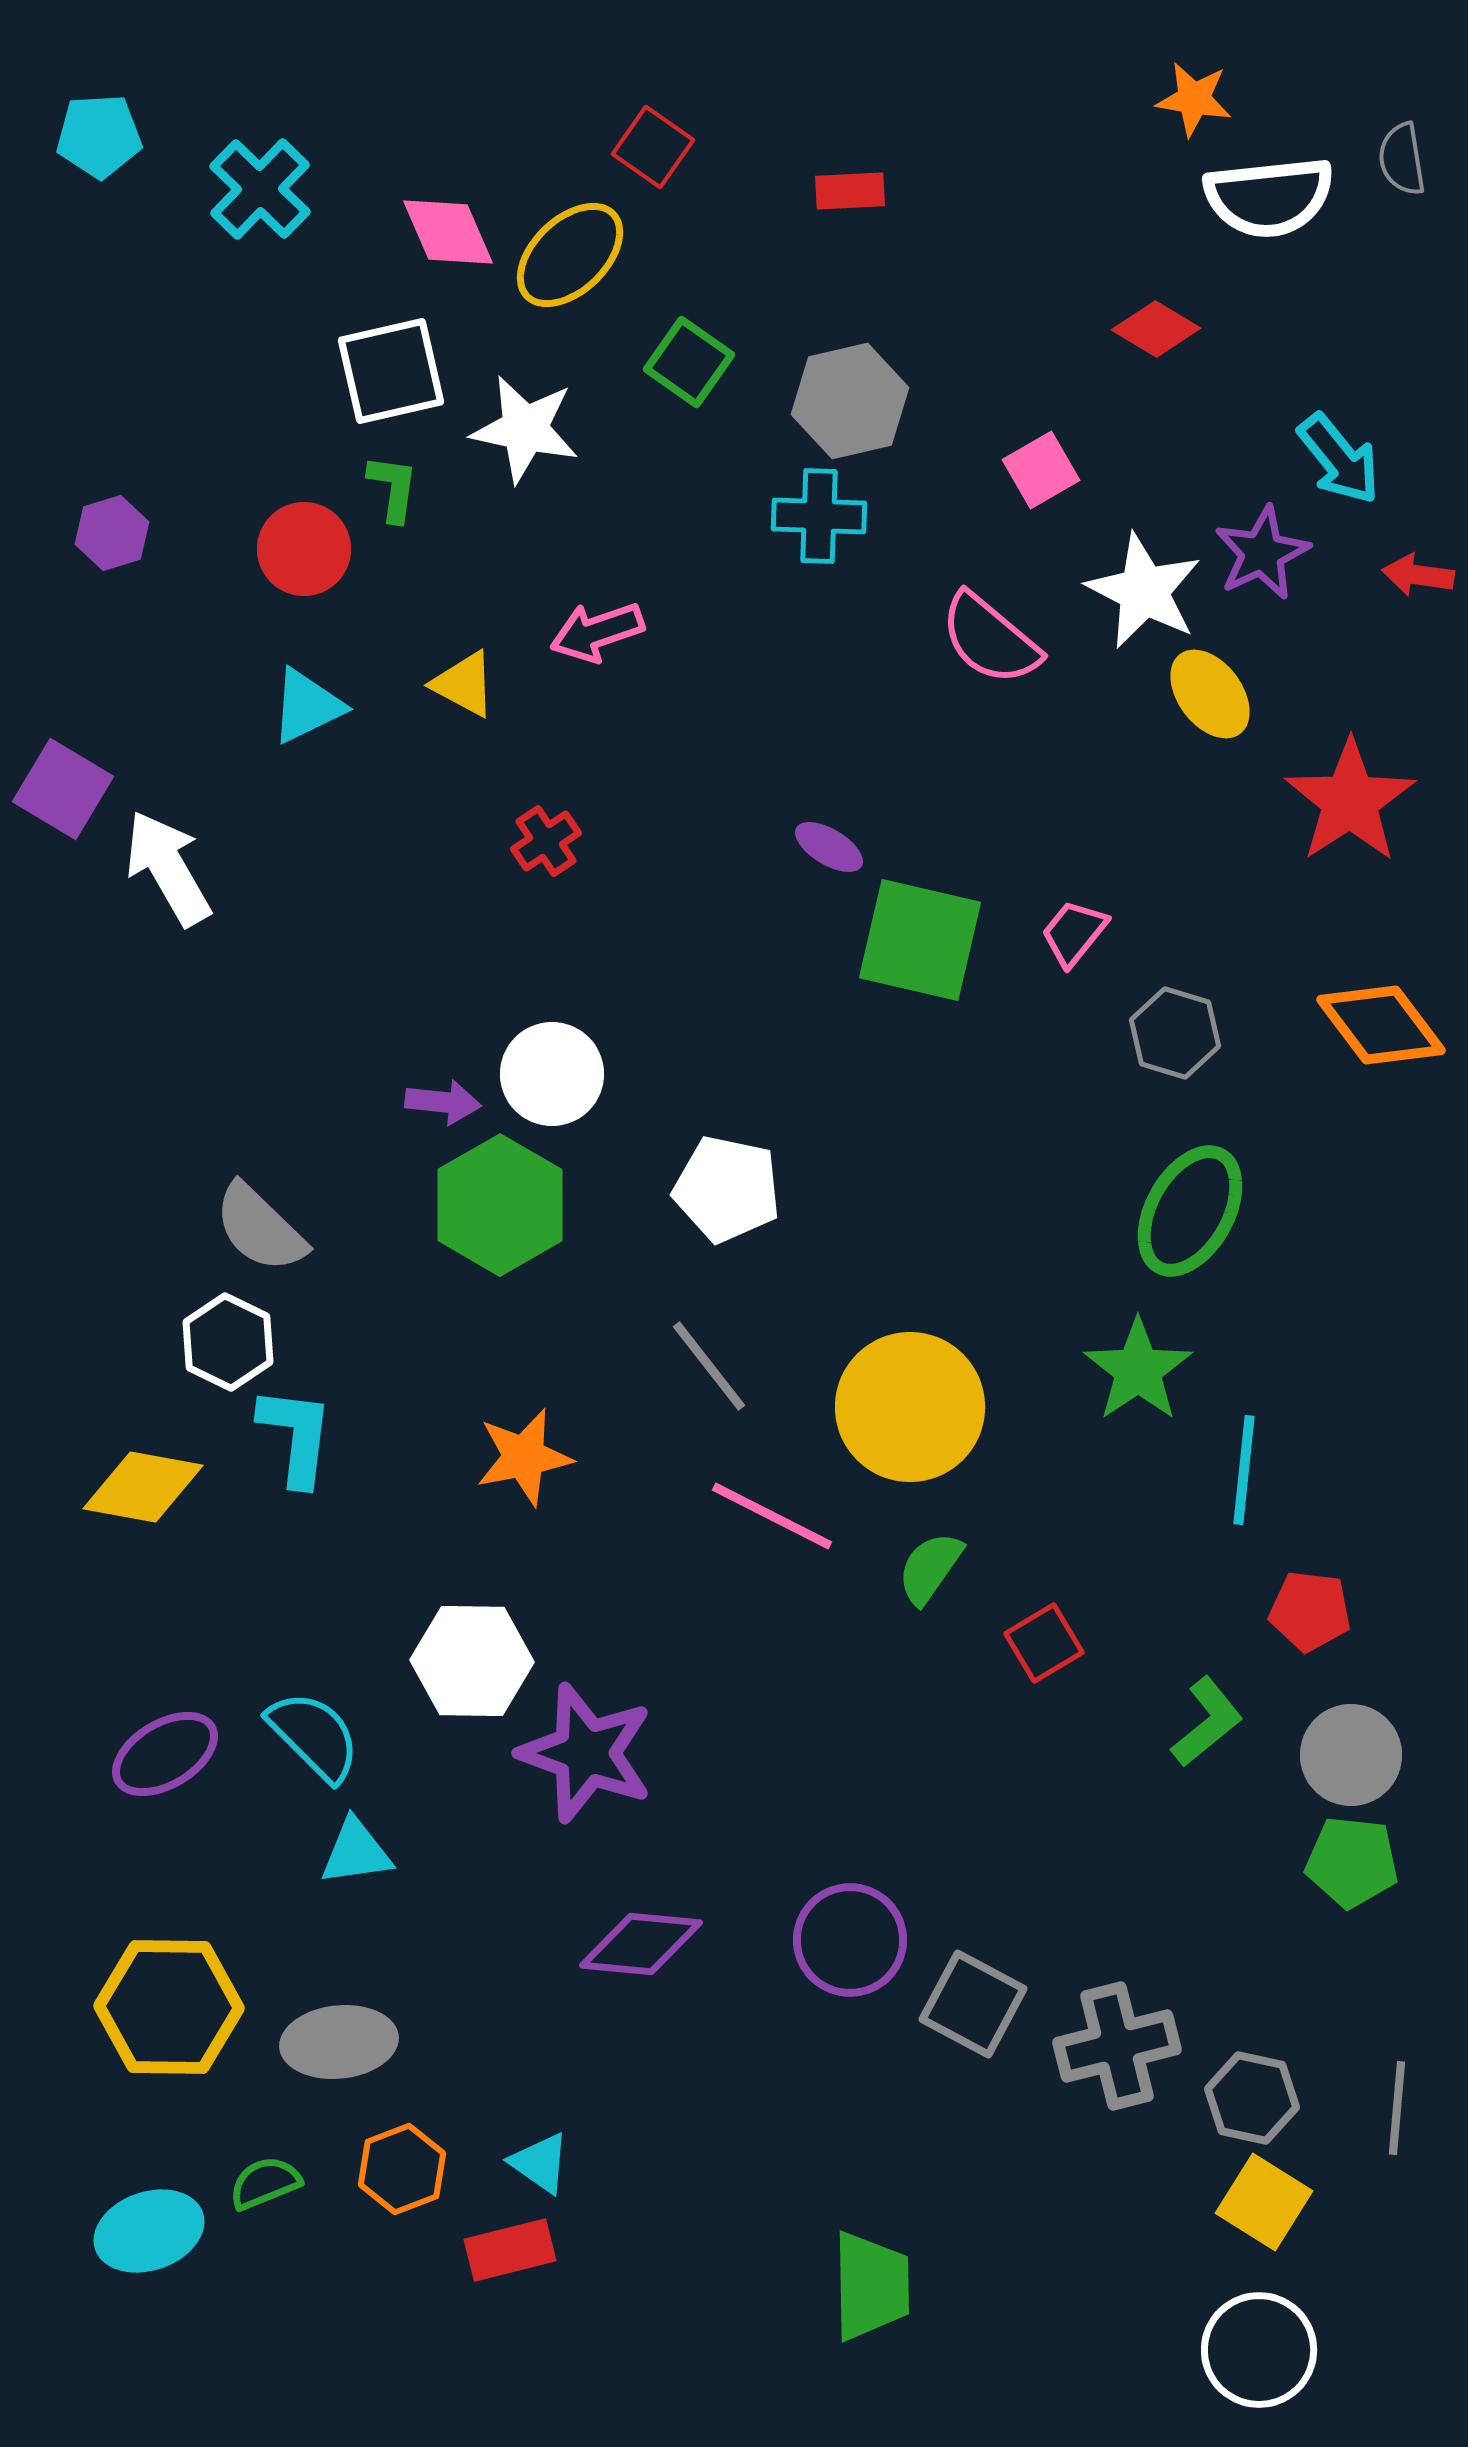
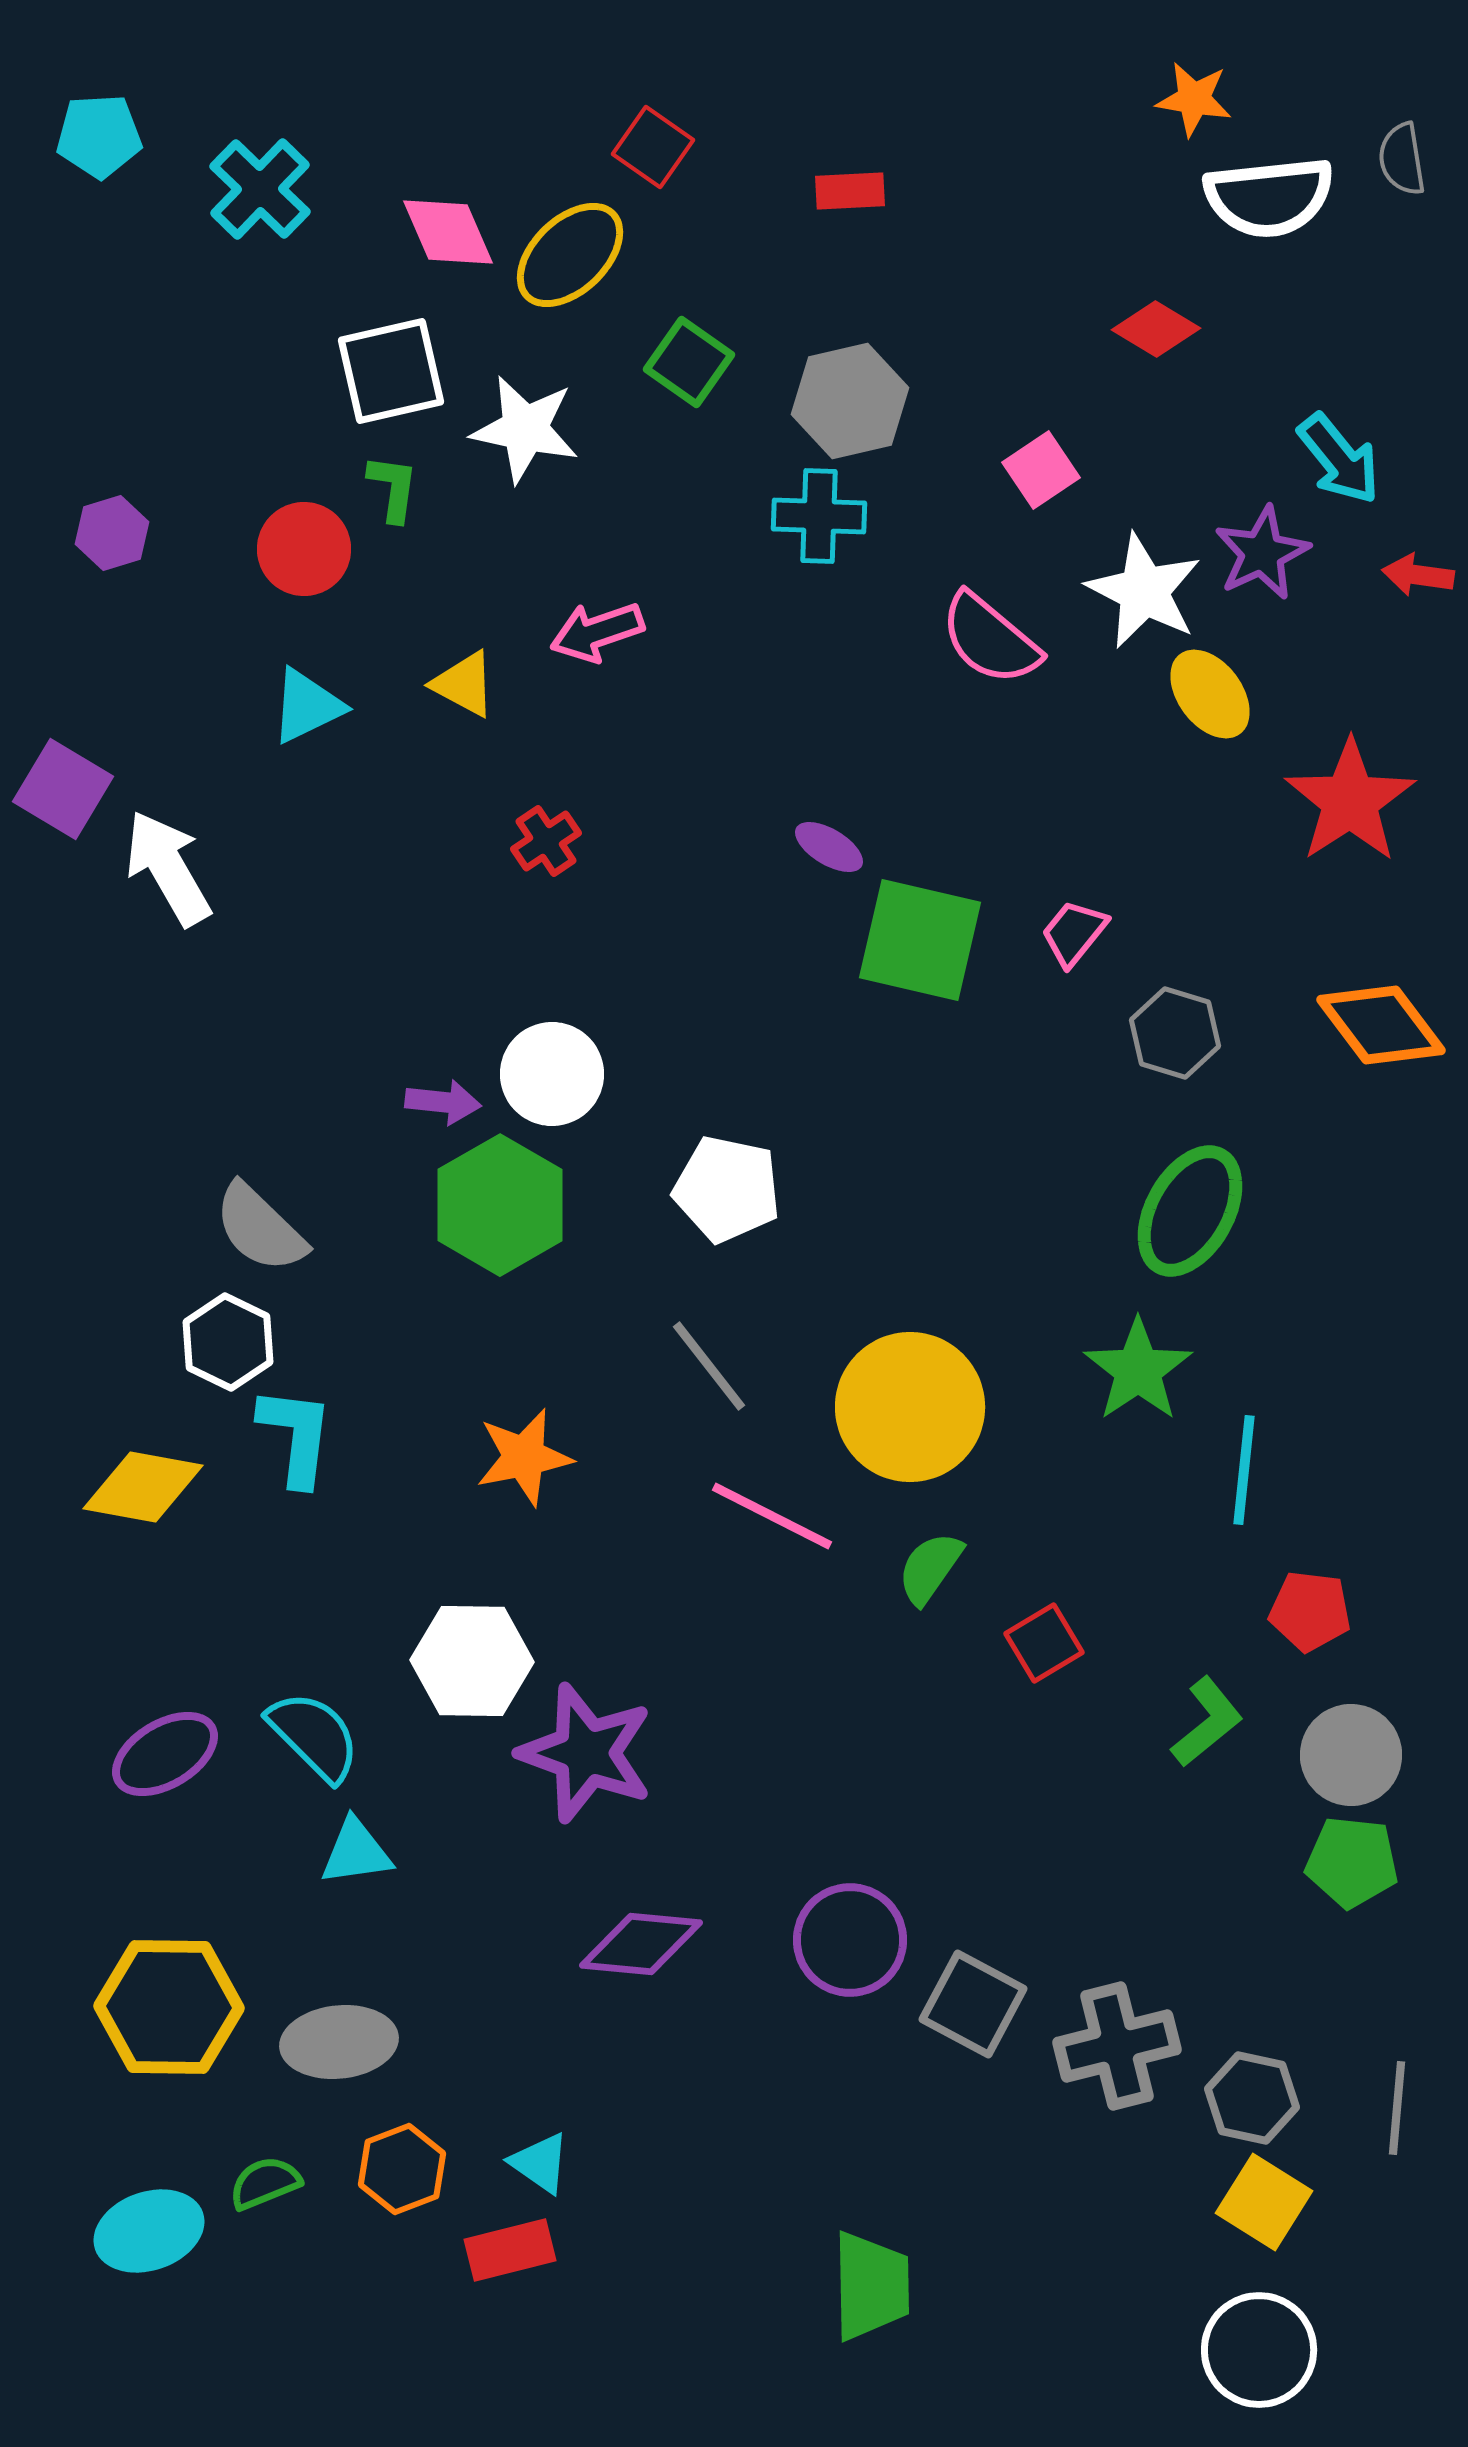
pink square at (1041, 470): rotated 4 degrees counterclockwise
